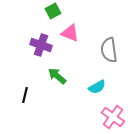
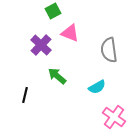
purple cross: rotated 25 degrees clockwise
pink cross: moved 1 px right
